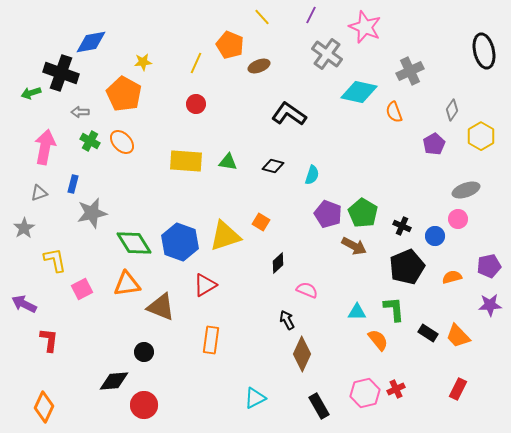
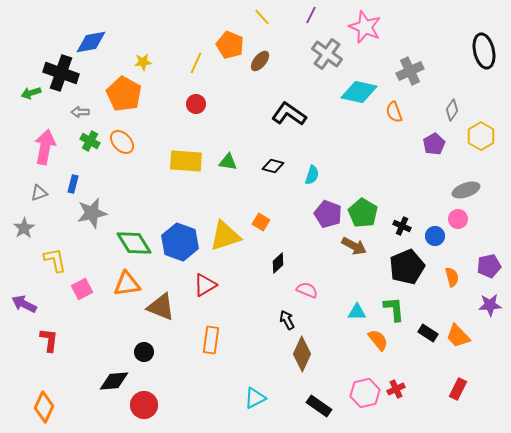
brown ellipse at (259, 66): moved 1 px right, 5 px up; rotated 30 degrees counterclockwise
orange semicircle at (452, 277): rotated 90 degrees clockwise
black rectangle at (319, 406): rotated 25 degrees counterclockwise
